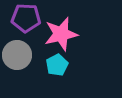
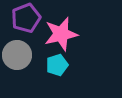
purple pentagon: rotated 24 degrees counterclockwise
cyan pentagon: rotated 10 degrees clockwise
